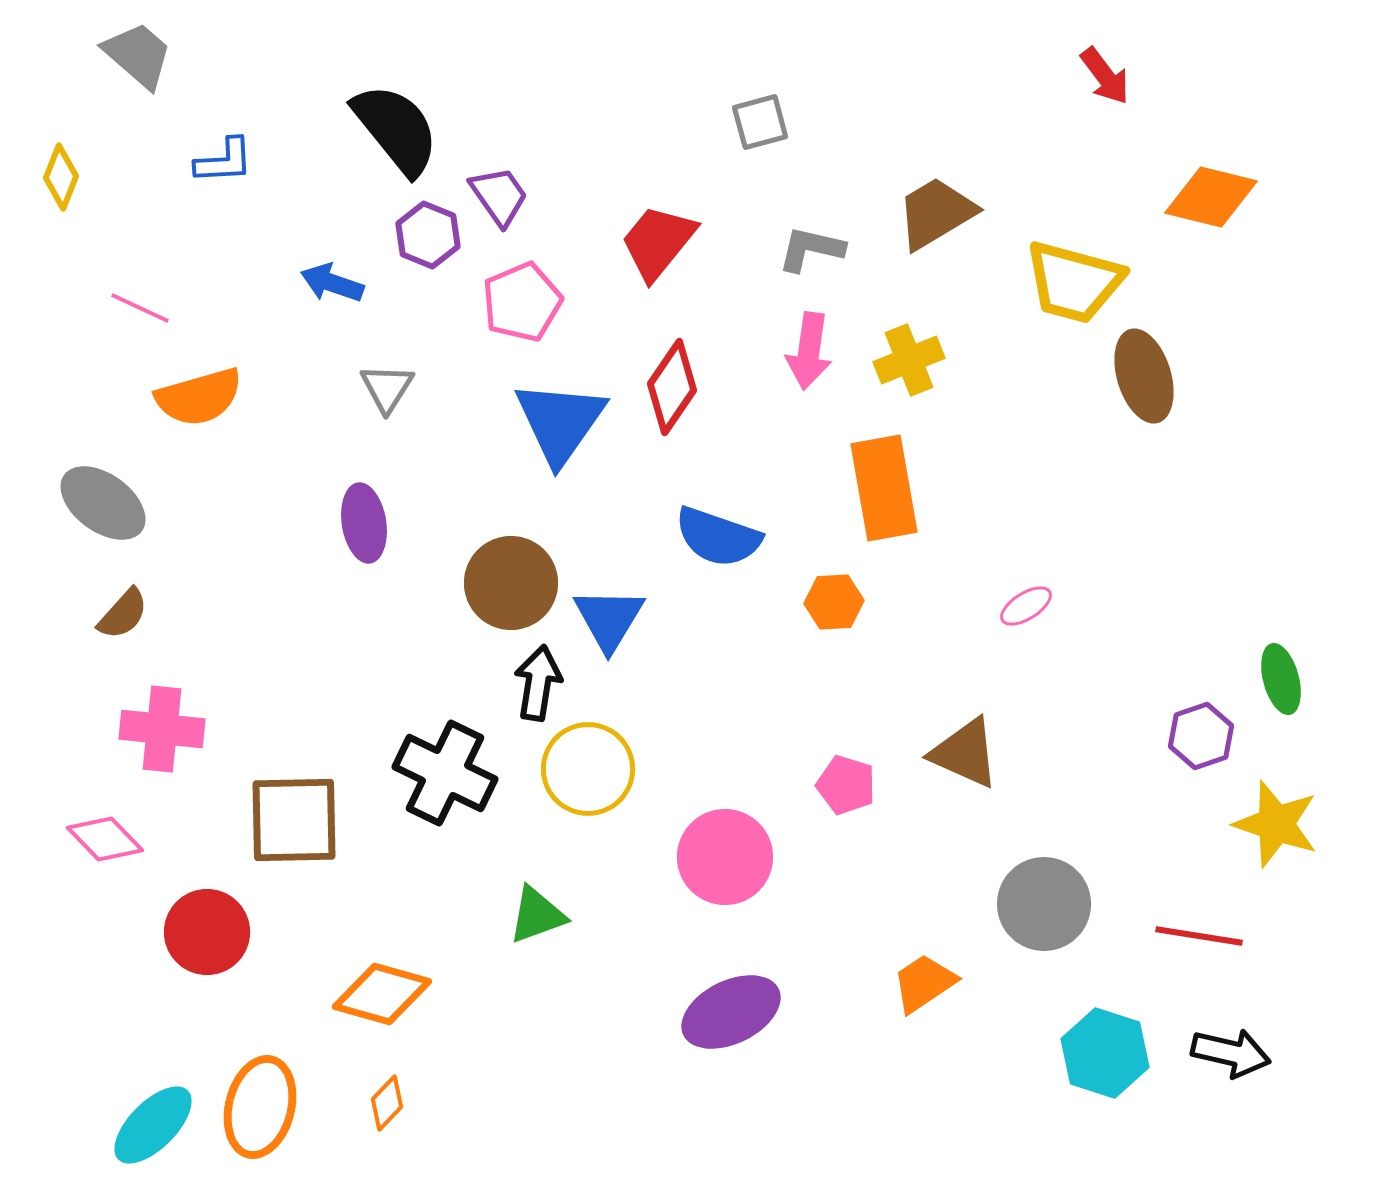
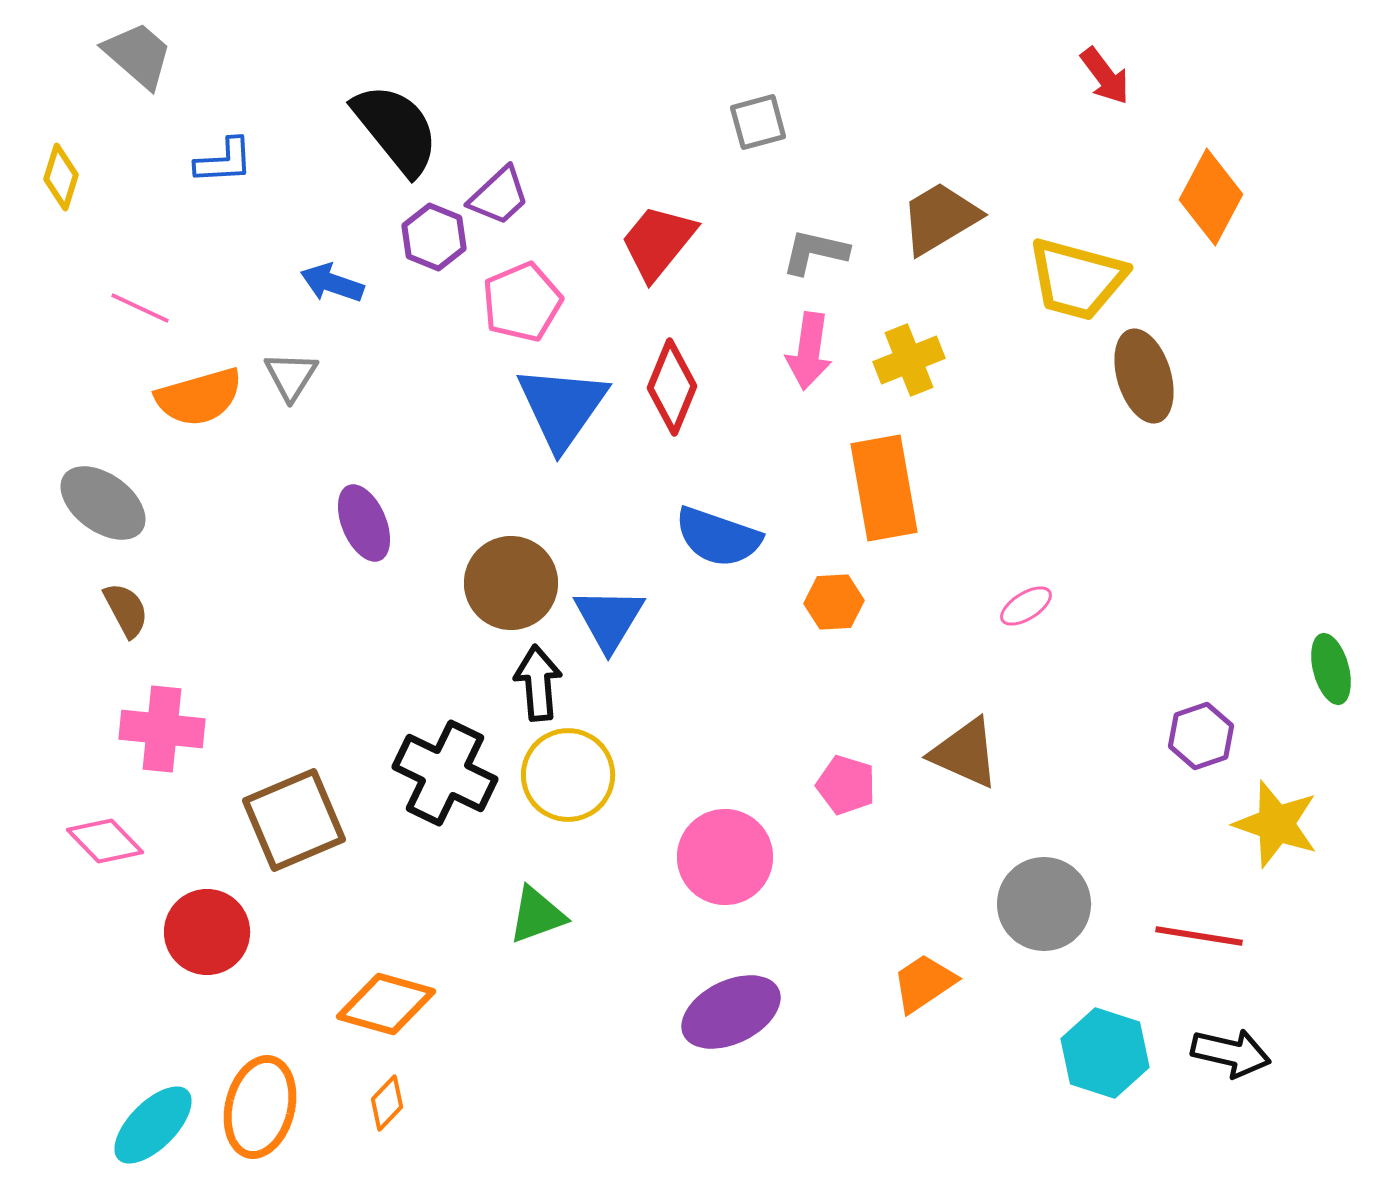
gray square at (760, 122): moved 2 px left
yellow diamond at (61, 177): rotated 4 degrees counterclockwise
purple trapezoid at (499, 196): rotated 82 degrees clockwise
orange diamond at (1211, 197): rotated 76 degrees counterclockwise
brown trapezoid at (936, 213): moved 4 px right, 5 px down
purple hexagon at (428, 235): moved 6 px right, 2 px down
gray L-shape at (811, 249): moved 4 px right, 3 px down
yellow trapezoid at (1074, 282): moved 3 px right, 3 px up
red diamond at (672, 387): rotated 12 degrees counterclockwise
gray triangle at (387, 388): moved 96 px left, 12 px up
blue triangle at (560, 422): moved 2 px right, 15 px up
purple ellipse at (364, 523): rotated 14 degrees counterclockwise
brown semicircle at (123, 614): moved 3 px right, 4 px up; rotated 70 degrees counterclockwise
green ellipse at (1281, 679): moved 50 px right, 10 px up
black arrow at (538, 683): rotated 14 degrees counterclockwise
yellow circle at (588, 769): moved 20 px left, 6 px down
brown square at (294, 820): rotated 22 degrees counterclockwise
pink diamond at (105, 839): moved 2 px down
orange diamond at (382, 994): moved 4 px right, 10 px down
